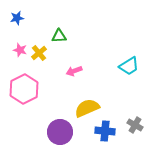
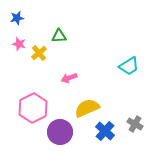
pink star: moved 1 px left, 6 px up
pink arrow: moved 5 px left, 7 px down
pink hexagon: moved 9 px right, 19 px down
gray cross: moved 1 px up
blue cross: rotated 36 degrees clockwise
